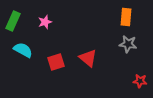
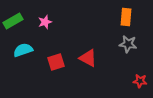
green rectangle: rotated 36 degrees clockwise
cyan semicircle: rotated 48 degrees counterclockwise
red triangle: rotated 12 degrees counterclockwise
